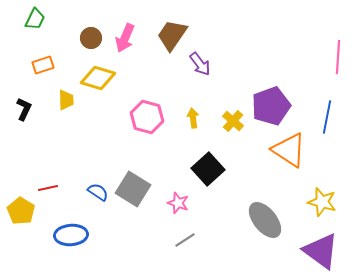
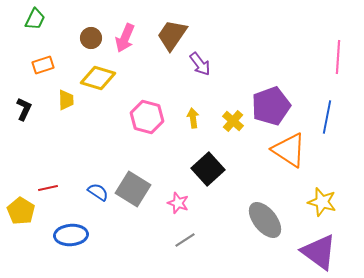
purple triangle: moved 2 px left, 1 px down
